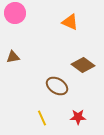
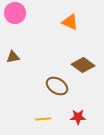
yellow line: moved 1 px right, 1 px down; rotated 70 degrees counterclockwise
